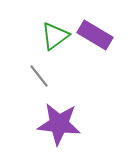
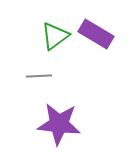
purple rectangle: moved 1 px right, 1 px up
gray line: rotated 55 degrees counterclockwise
